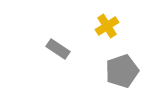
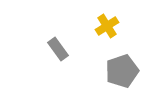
gray rectangle: rotated 20 degrees clockwise
